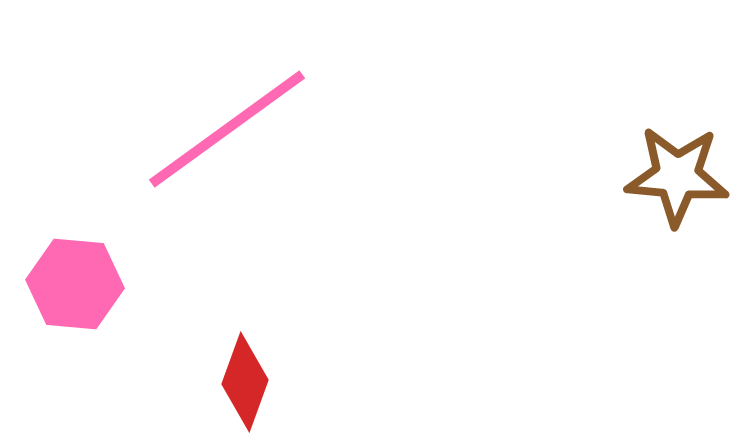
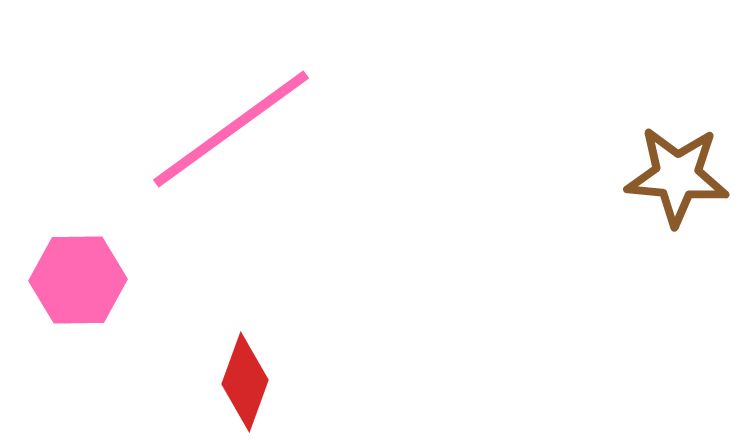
pink line: moved 4 px right
pink hexagon: moved 3 px right, 4 px up; rotated 6 degrees counterclockwise
